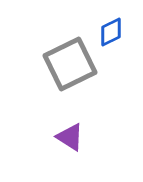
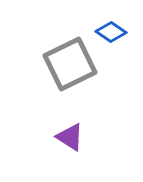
blue diamond: rotated 60 degrees clockwise
